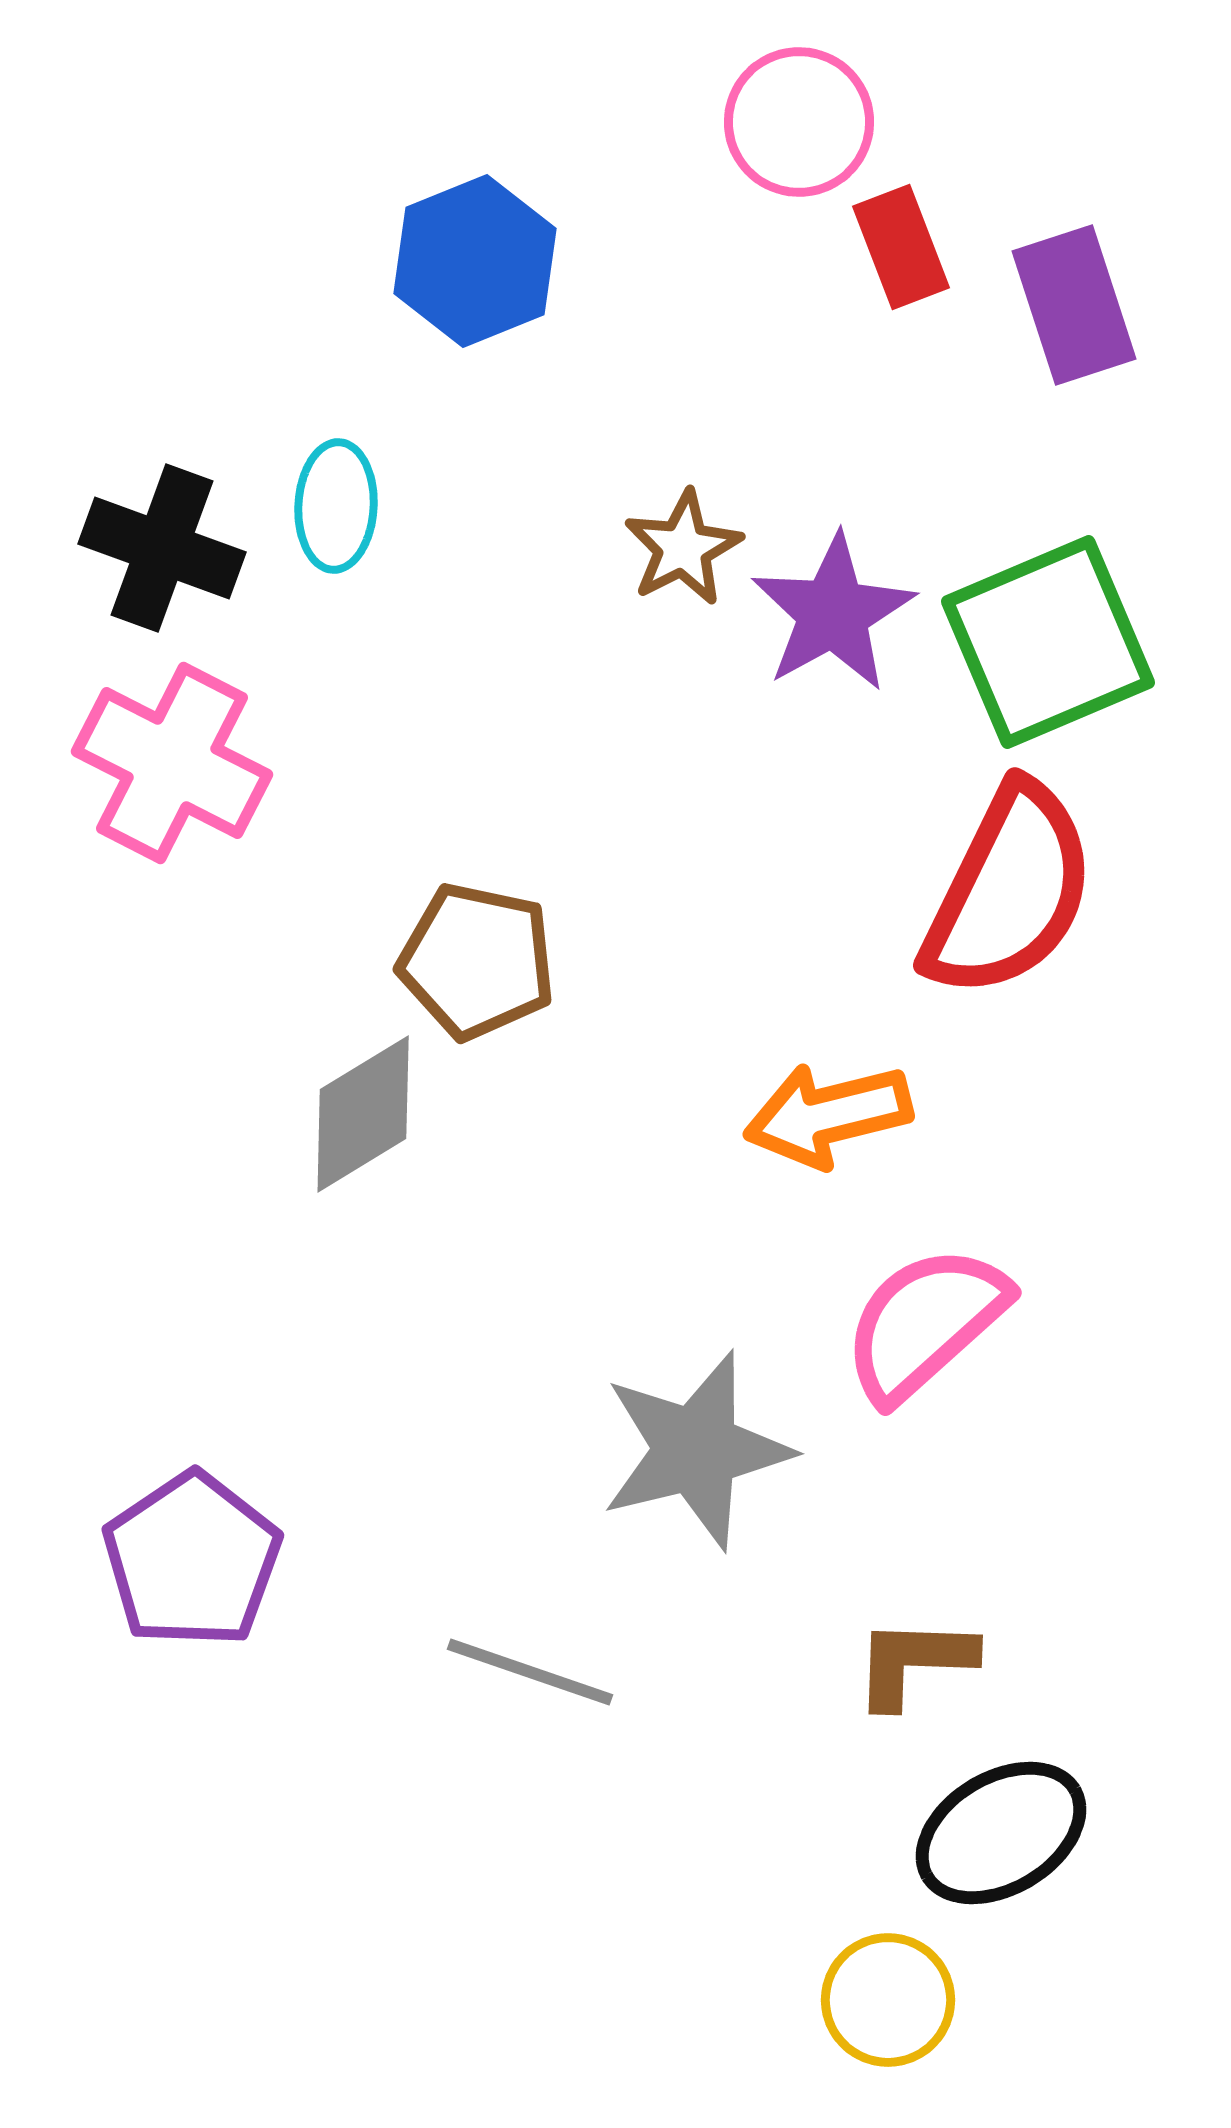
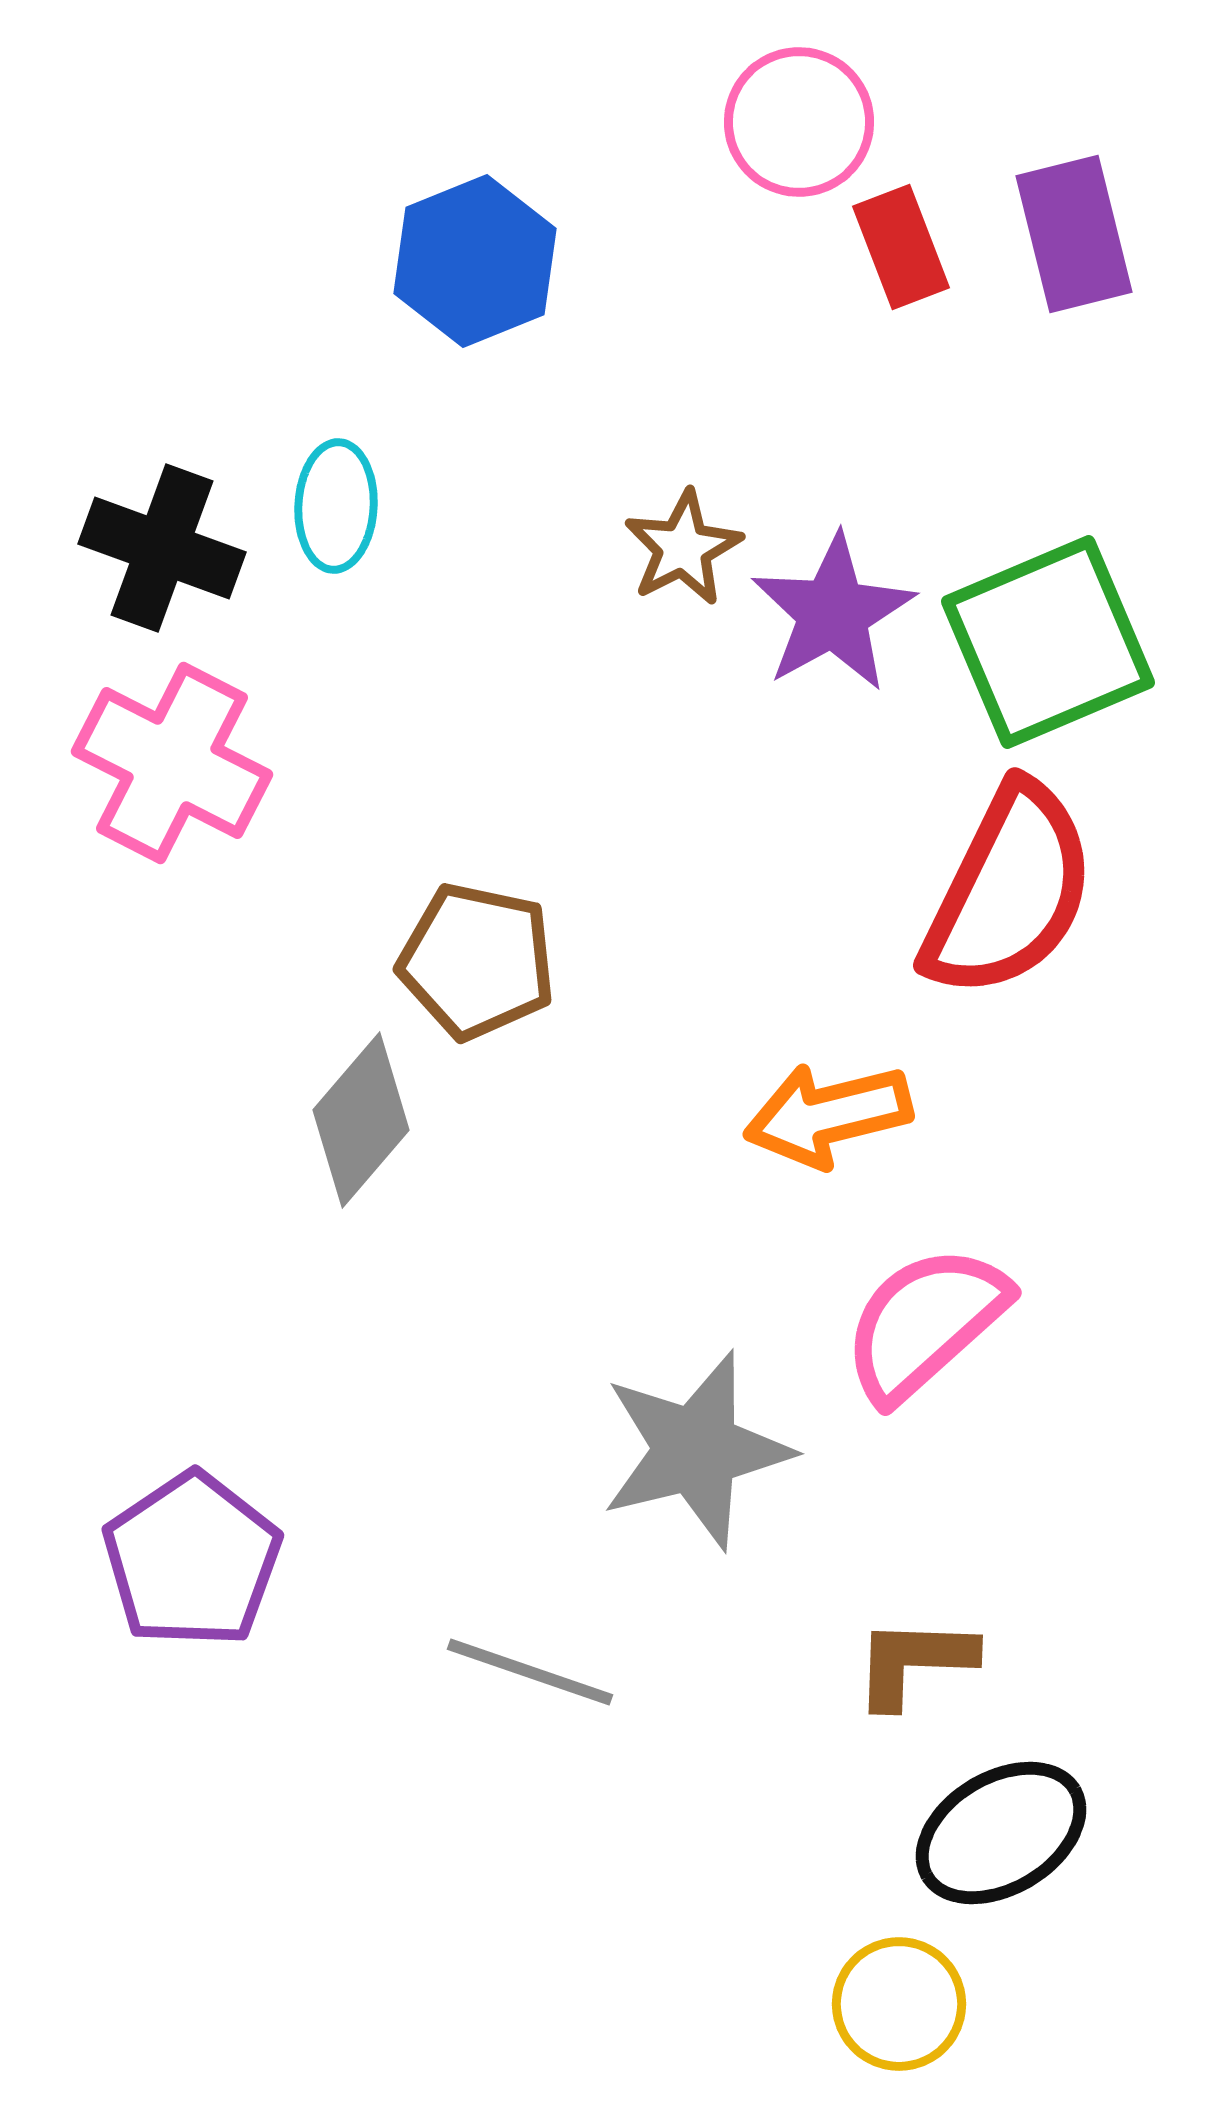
purple rectangle: moved 71 px up; rotated 4 degrees clockwise
gray diamond: moved 2 px left, 6 px down; rotated 18 degrees counterclockwise
yellow circle: moved 11 px right, 4 px down
